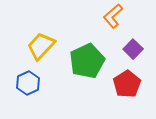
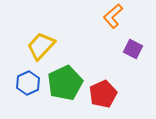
purple square: rotated 18 degrees counterclockwise
green pentagon: moved 22 px left, 22 px down
red pentagon: moved 24 px left, 10 px down; rotated 8 degrees clockwise
